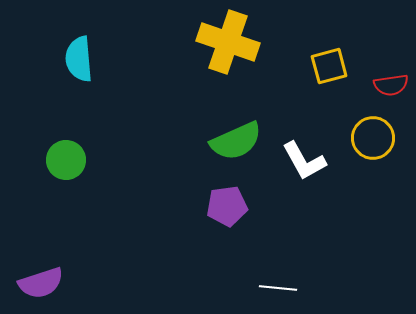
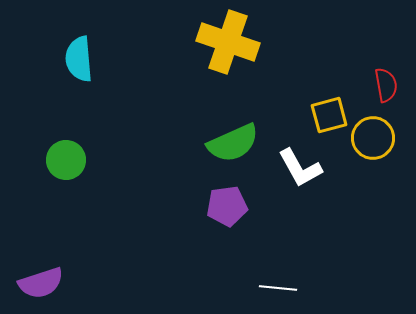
yellow square: moved 49 px down
red semicircle: moved 5 px left; rotated 92 degrees counterclockwise
green semicircle: moved 3 px left, 2 px down
white L-shape: moved 4 px left, 7 px down
